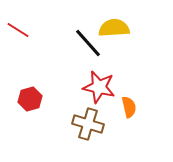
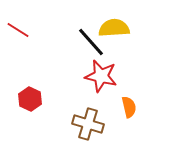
black line: moved 3 px right, 1 px up
red star: moved 2 px right, 11 px up
red hexagon: rotated 20 degrees counterclockwise
